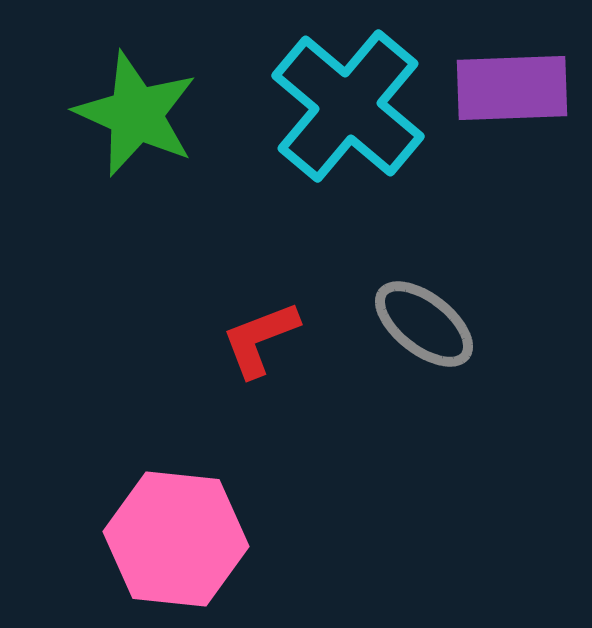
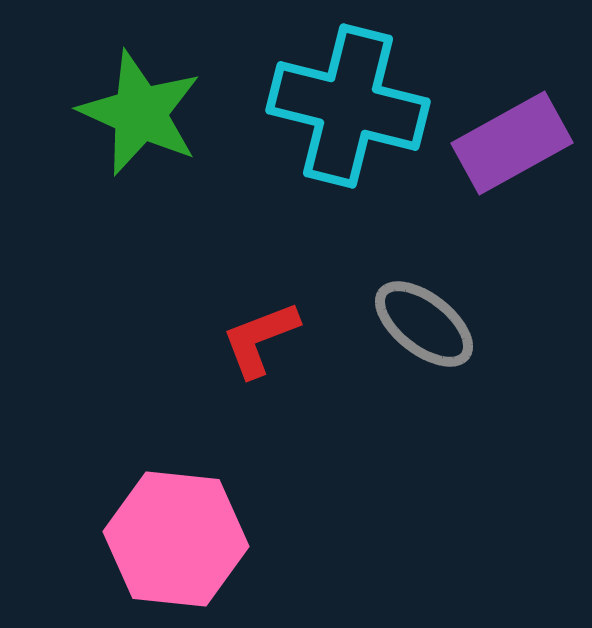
purple rectangle: moved 55 px down; rotated 27 degrees counterclockwise
cyan cross: rotated 26 degrees counterclockwise
green star: moved 4 px right, 1 px up
